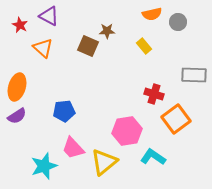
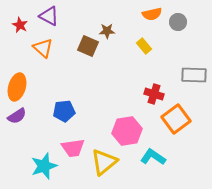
pink trapezoid: rotated 55 degrees counterclockwise
